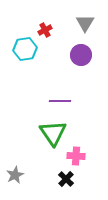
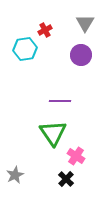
pink cross: rotated 30 degrees clockwise
